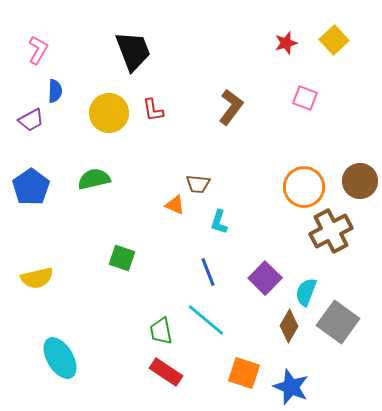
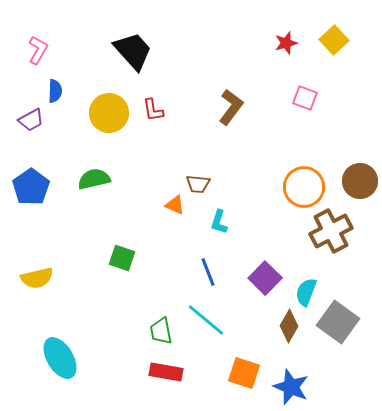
black trapezoid: rotated 21 degrees counterclockwise
red rectangle: rotated 24 degrees counterclockwise
